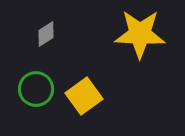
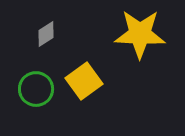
yellow square: moved 15 px up
